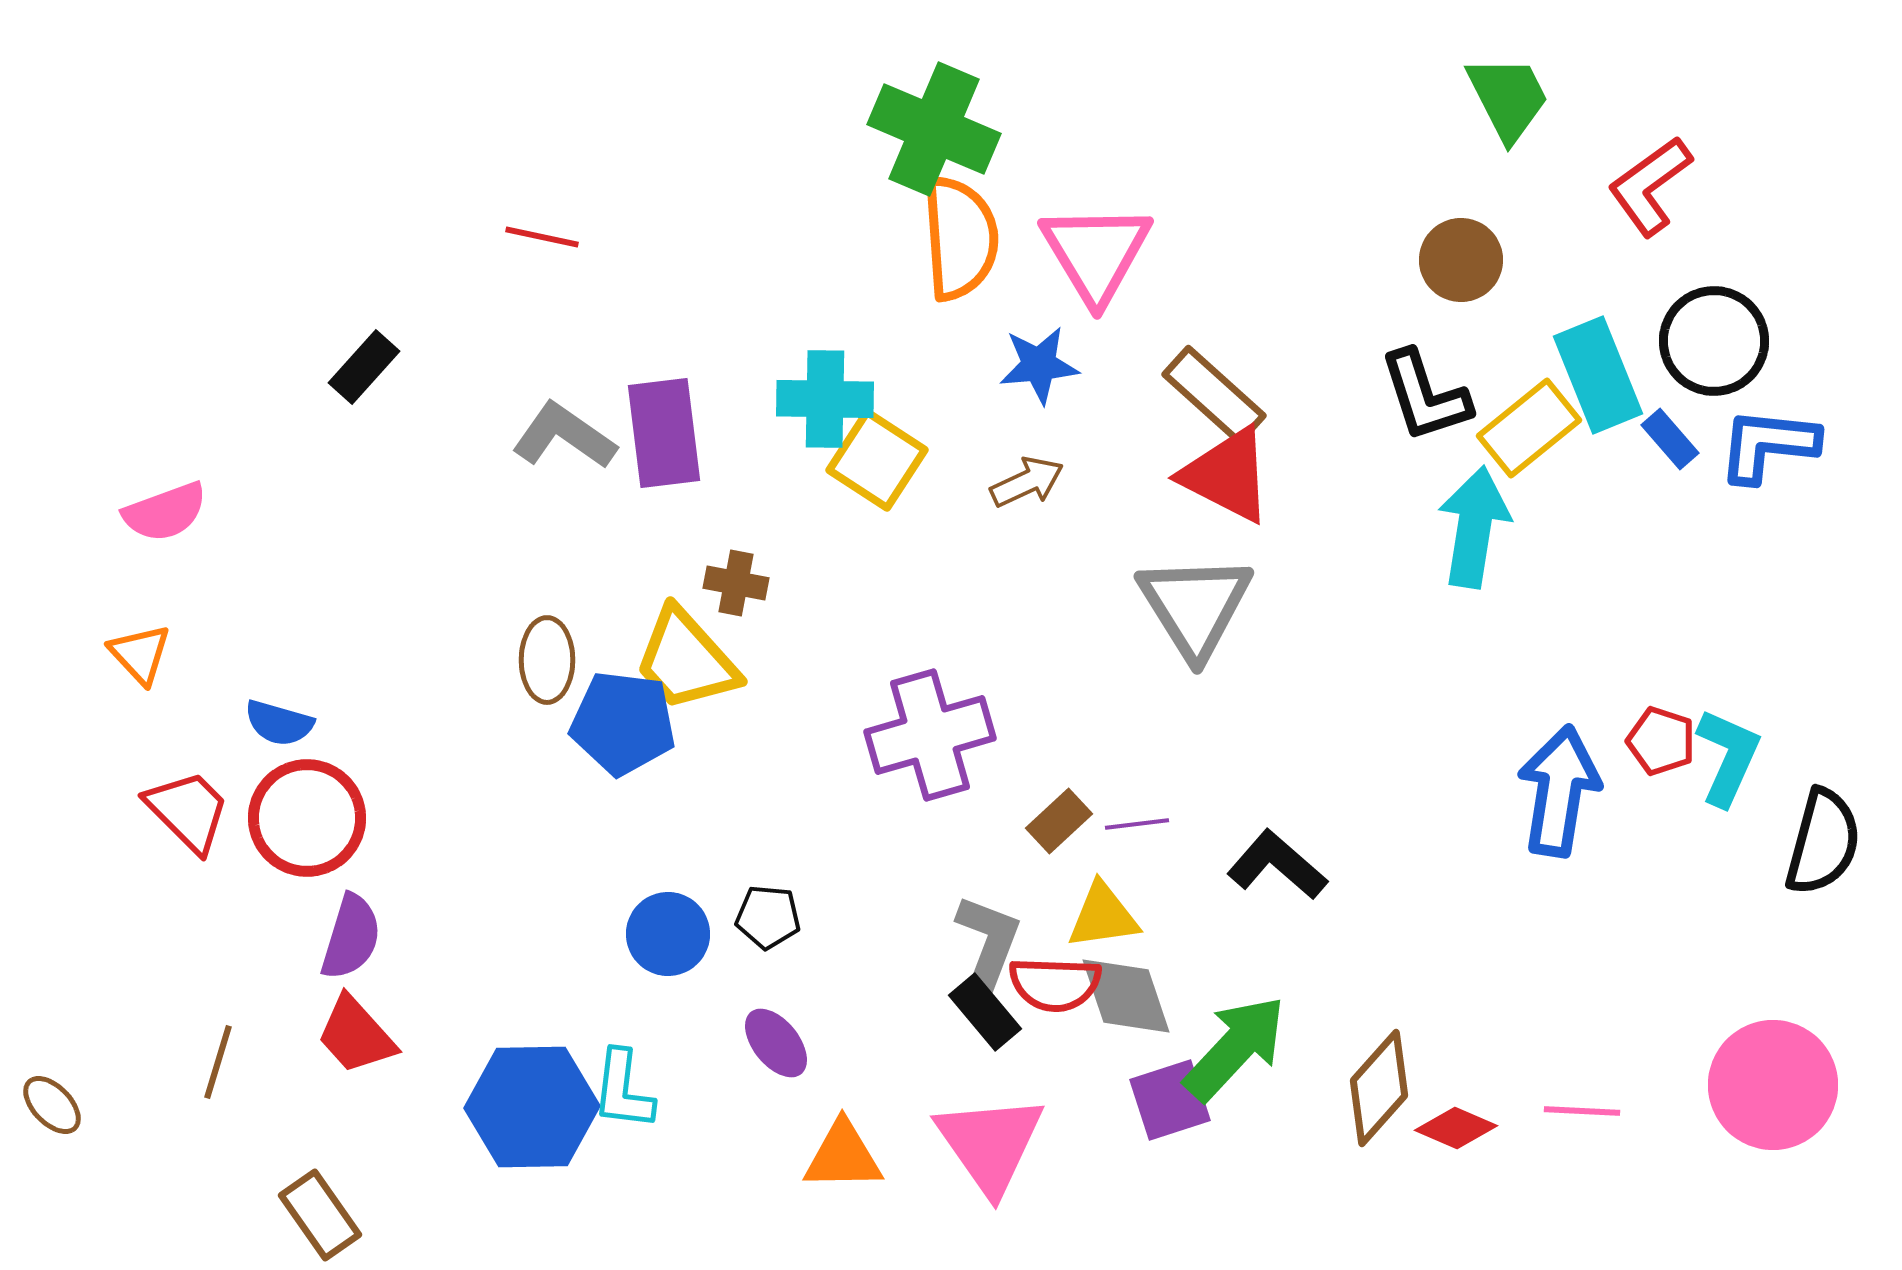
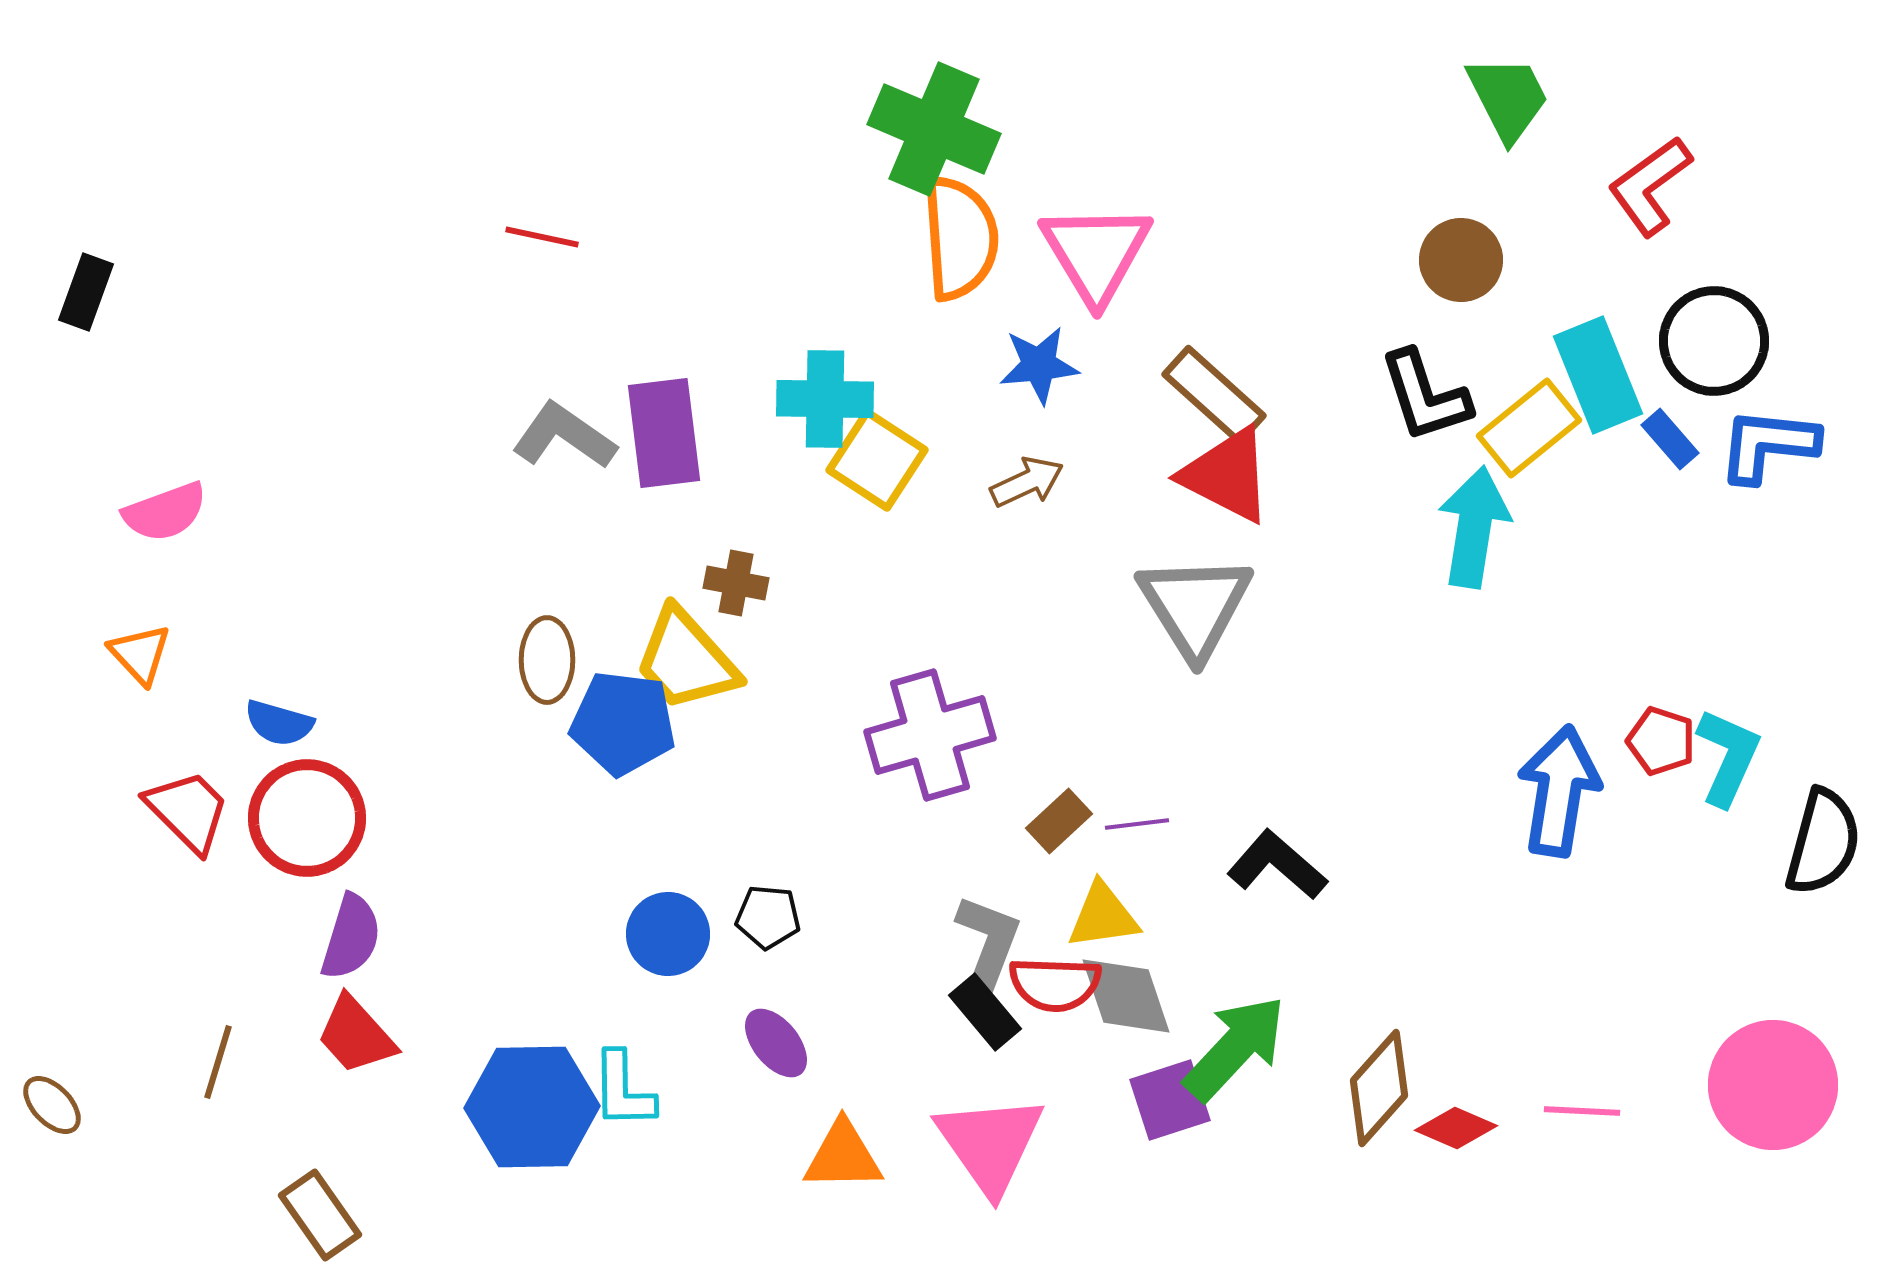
black rectangle at (364, 367): moved 278 px left, 75 px up; rotated 22 degrees counterclockwise
cyan L-shape at (623, 1090): rotated 8 degrees counterclockwise
